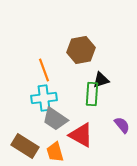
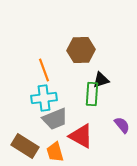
brown hexagon: rotated 8 degrees clockwise
gray trapezoid: rotated 56 degrees counterclockwise
red triangle: moved 1 px down
